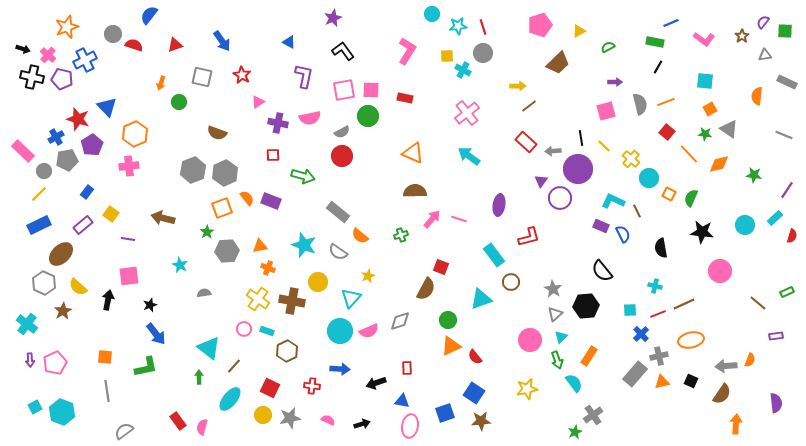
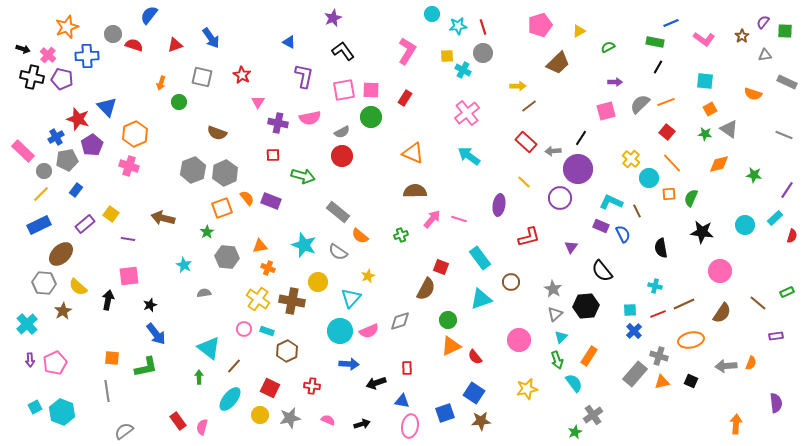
blue arrow at (222, 41): moved 11 px left, 3 px up
blue cross at (85, 60): moved 2 px right, 4 px up; rotated 25 degrees clockwise
orange semicircle at (757, 96): moved 4 px left, 2 px up; rotated 78 degrees counterclockwise
red rectangle at (405, 98): rotated 70 degrees counterclockwise
pink triangle at (258, 102): rotated 24 degrees counterclockwise
gray semicircle at (640, 104): rotated 120 degrees counterclockwise
green circle at (368, 116): moved 3 px right, 1 px down
black line at (581, 138): rotated 42 degrees clockwise
yellow line at (604, 146): moved 80 px left, 36 px down
orange line at (689, 154): moved 17 px left, 9 px down
pink cross at (129, 166): rotated 24 degrees clockwise
purple triangle at (541, 181): moved 30 px right, 66 px down
blue rectangle at (87, 192): moved 11 px left, 2 px up
yellow line at (39, 194): moved 2 px right
orange square at (669, 194): rotated 32 degrees counterclockwise
cyan L-shape at (613, 201): moved 2 px left, 1 px down
purple rectangle at (83, 225): moved 2 px right, 1 px up
gray hexagon at (227, 251): moved 6 px down; rotated 10 degrees clockwise
cyan rectangle at (494, 255): moved 14 px left, 3 px down
cyan star at (180, 265): moved 4 px right
gray hexagon at (44, 283): rotated 20 degrees counterclockwise
cyan cross at (27, 324): rotated 10 degrees clockwise
blue cross at (641, 334): moved 7 px left, 3 px up
pink circle at (530, 340): moved 11 px left
gray cross at (659, 356): rotated 30 degrees clockwise
orange square at (105, 357): moved 7 px right, 1 px down
orange semicircle at (750, 360): moved 1 px right, 3 px down
blue arrow at (340, 369): moved 9 px right, 5 px up
brown semicircle at (722, 394): moved 81 px up
yellow circle at (263, 415): moved 3 px left
